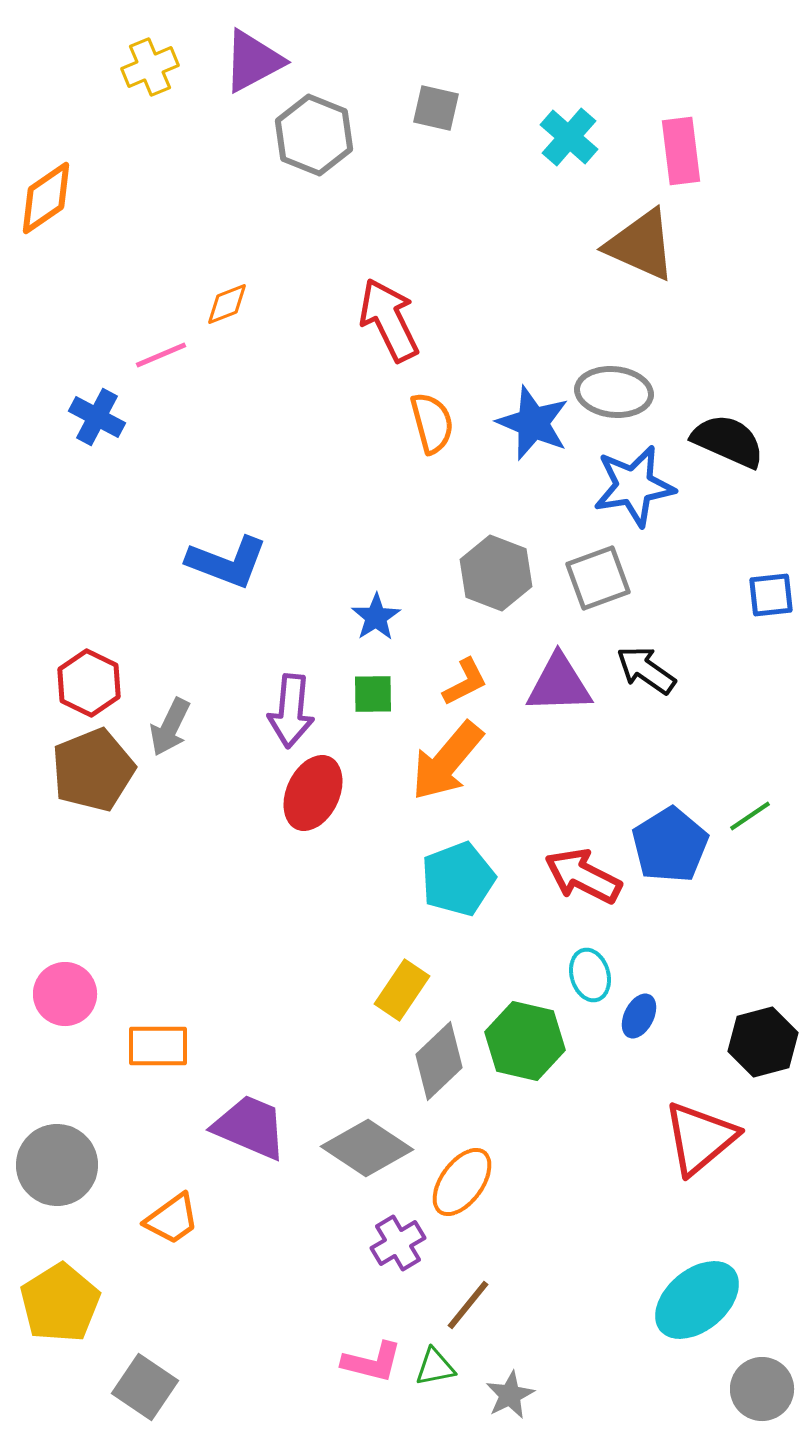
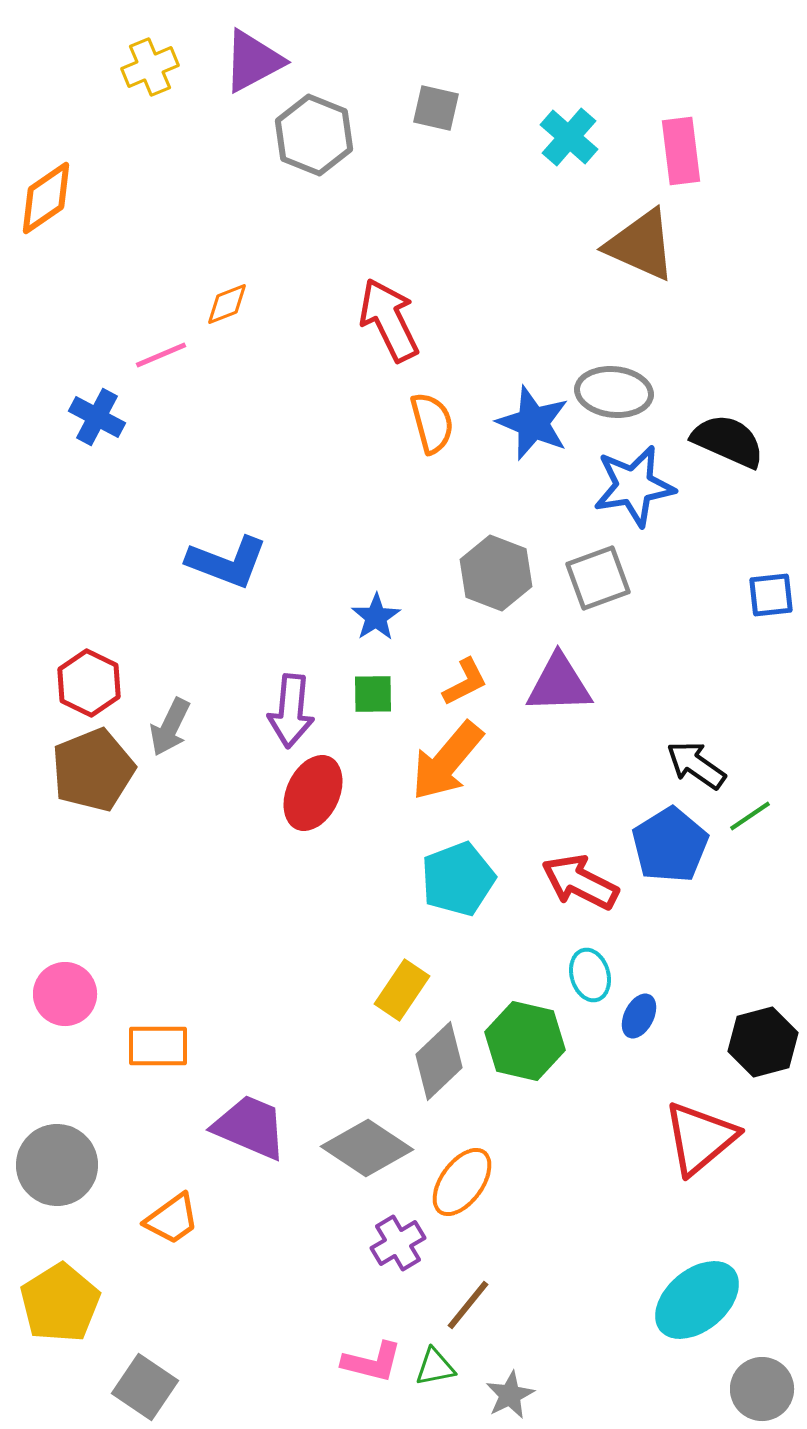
black arrow at (646, 670): moved 50 px right, 95 px down
red arrow at (583, 876): moved 3 px left, 6 px down
